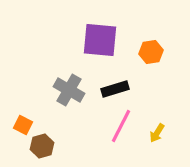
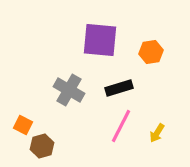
black rectangle: moved 4 px right, 1 px up
